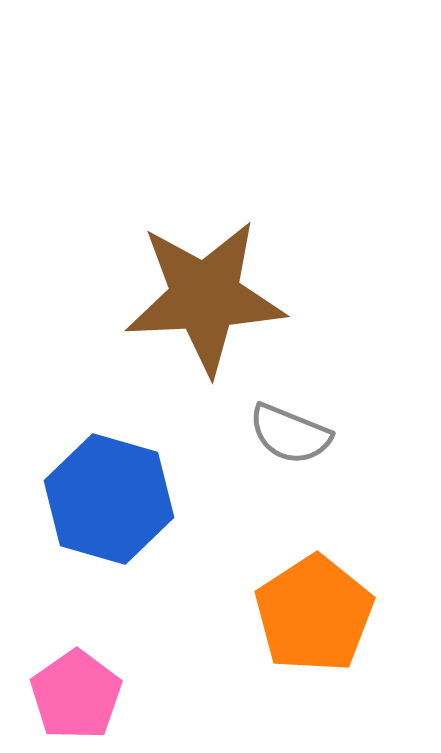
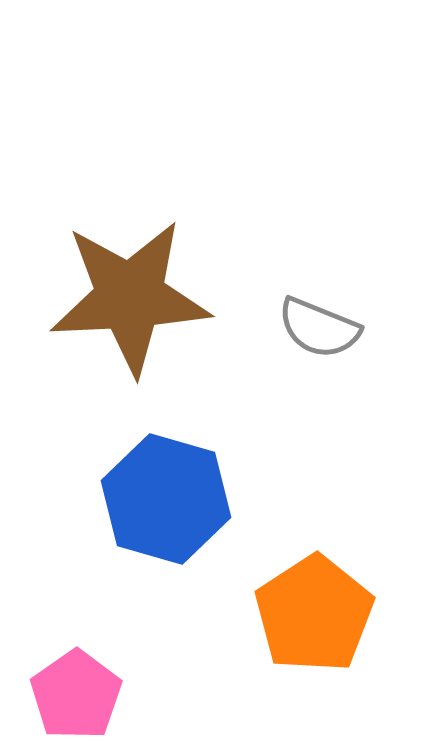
brown star: moved 75 px left
gray semicircle: moved 29 px right, 106 px up
blue hexagon: moved 57 px right
